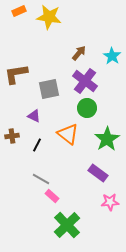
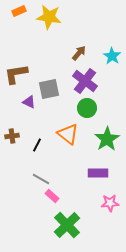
purple triangle: moved 5 px left, 14 px up
purple rectangle: rotated 36 degrees counterclockwise
pink star: moved 1 px down
